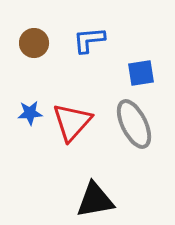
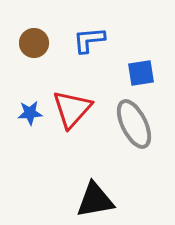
red triangle: moved 13 px up
